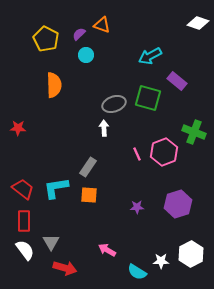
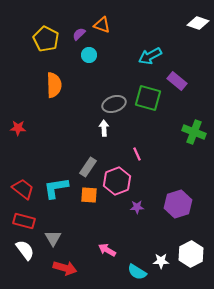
cyan circle: moved 3 px right
pink hexagon: moved 47 px left, 29 px down
red rectangle: rotated 75 degrees counterclockwise
gray triangle: moved 2 px right, 4 px up
